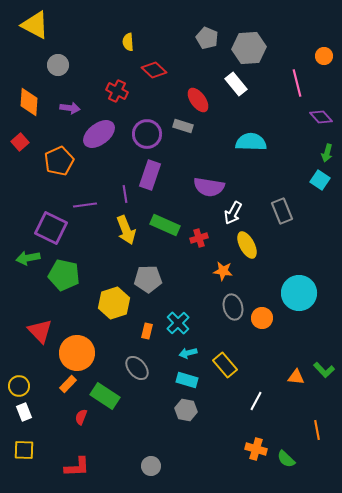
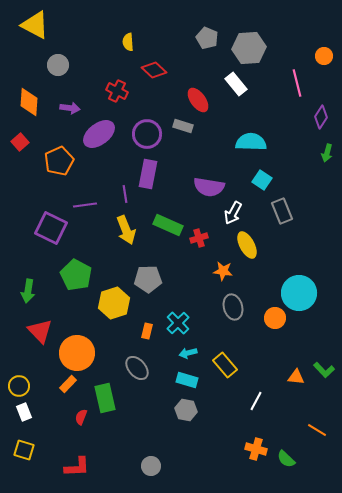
purple diamond at (321, 117): rotated 75 degrees clockwise
purple rectangle at (150, 175): moved 2 px left, 1 px up; rotated 8 degrees counterclockwise
cyan square at (320, 180): moved 58 px left
green rectangle at (165, 225): moved 3 px right
green arrow at (28, 258): moved 33 px down; rotated 70 degrees counterclockwise
green pentagon at (64, 275): moved 12 px right; rotated 16 degrees clockwise
orange circle at (262, 318): moved 13 px right
green rectangle at (105, 396): moved 2 px down; rotated 44 degrees clockwise
orange line at (317, 430): rotated 48 degrees counterclockwise
yellow square at (24, 450): rotated 15 degrees clockwise
